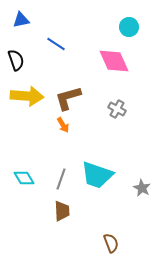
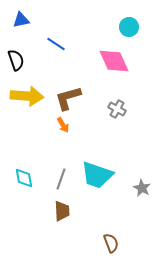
cyan diamond: rotated 20 degrees clockwise
